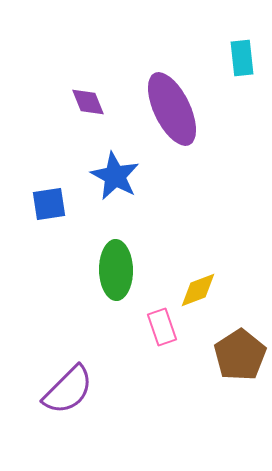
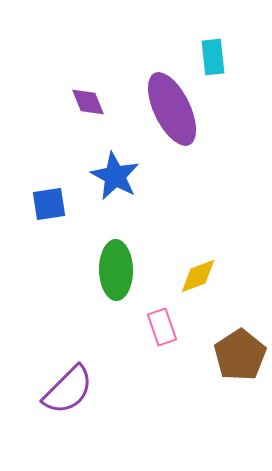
cyan rectangle: moved 29 px left, 1 px up
yellow diamond: moved 14 px up
